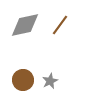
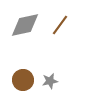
gray star: rotated 14 degrees clockwise
